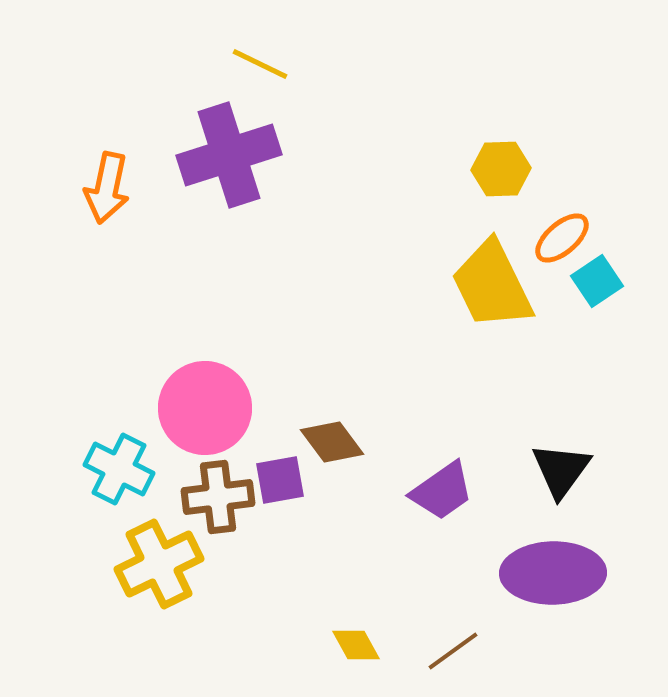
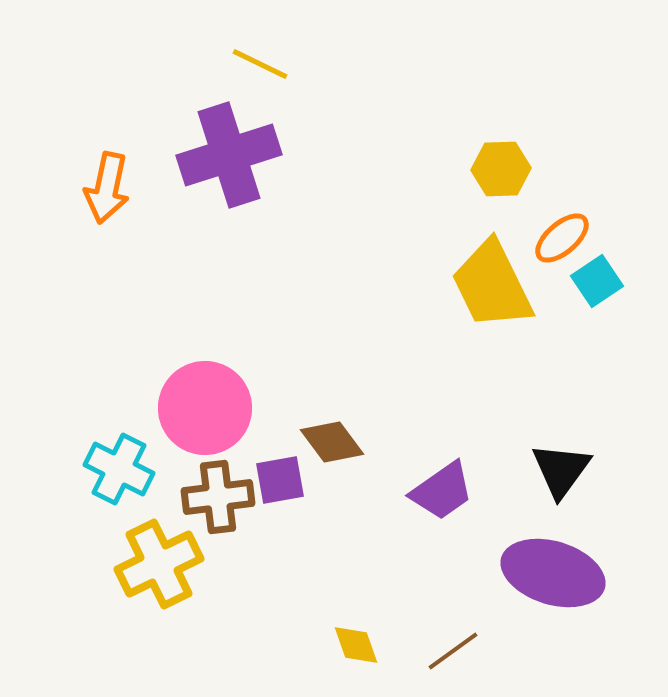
purple ellipse: rotated 18 degrees clockwise
yellow diamond: rotated 9 degrees clockwise
